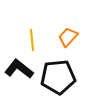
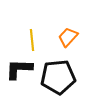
black L-shape: rotated 36 degrees counterclockwise
